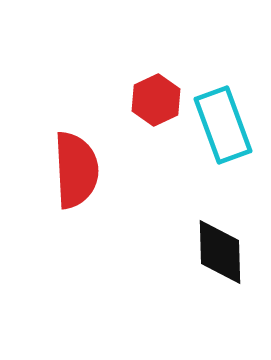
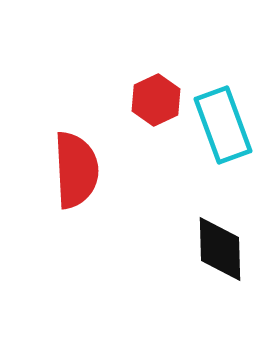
black diamond: moved 3 px up
